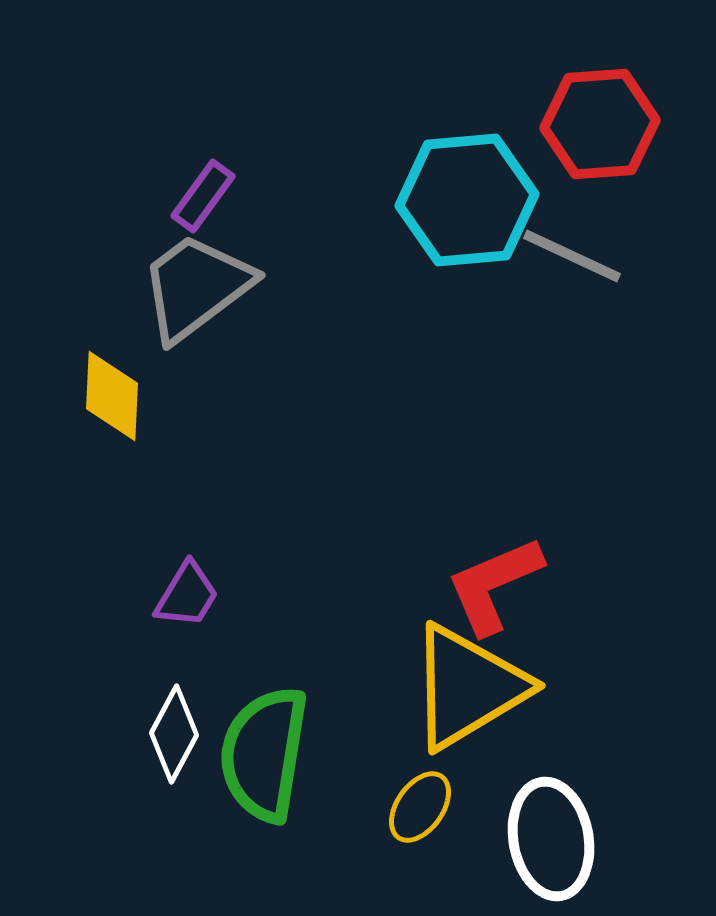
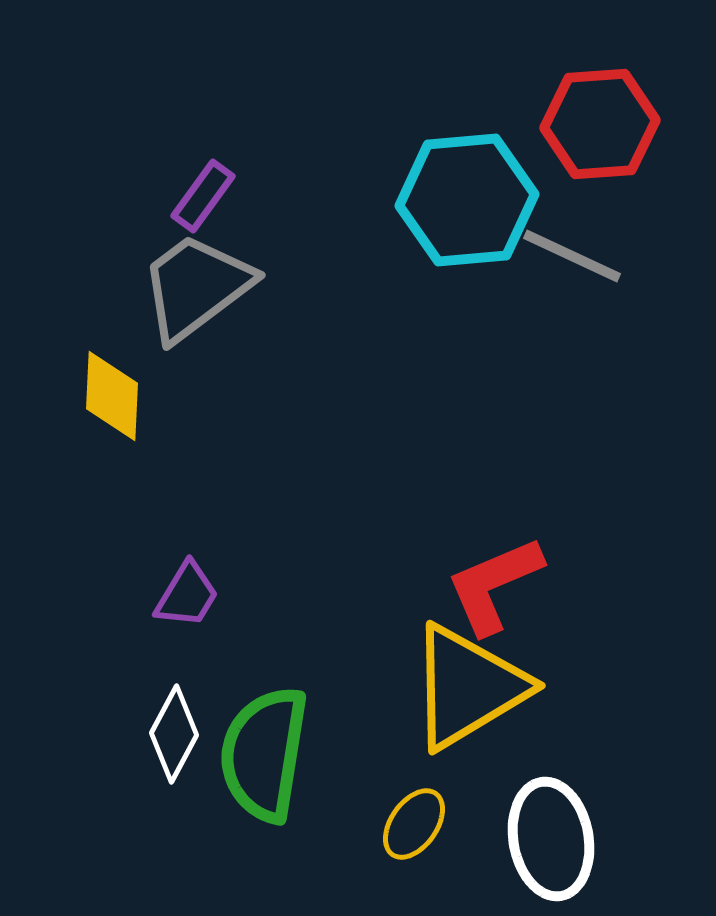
yellow ellipse: moved 6 px left, 17 px down
